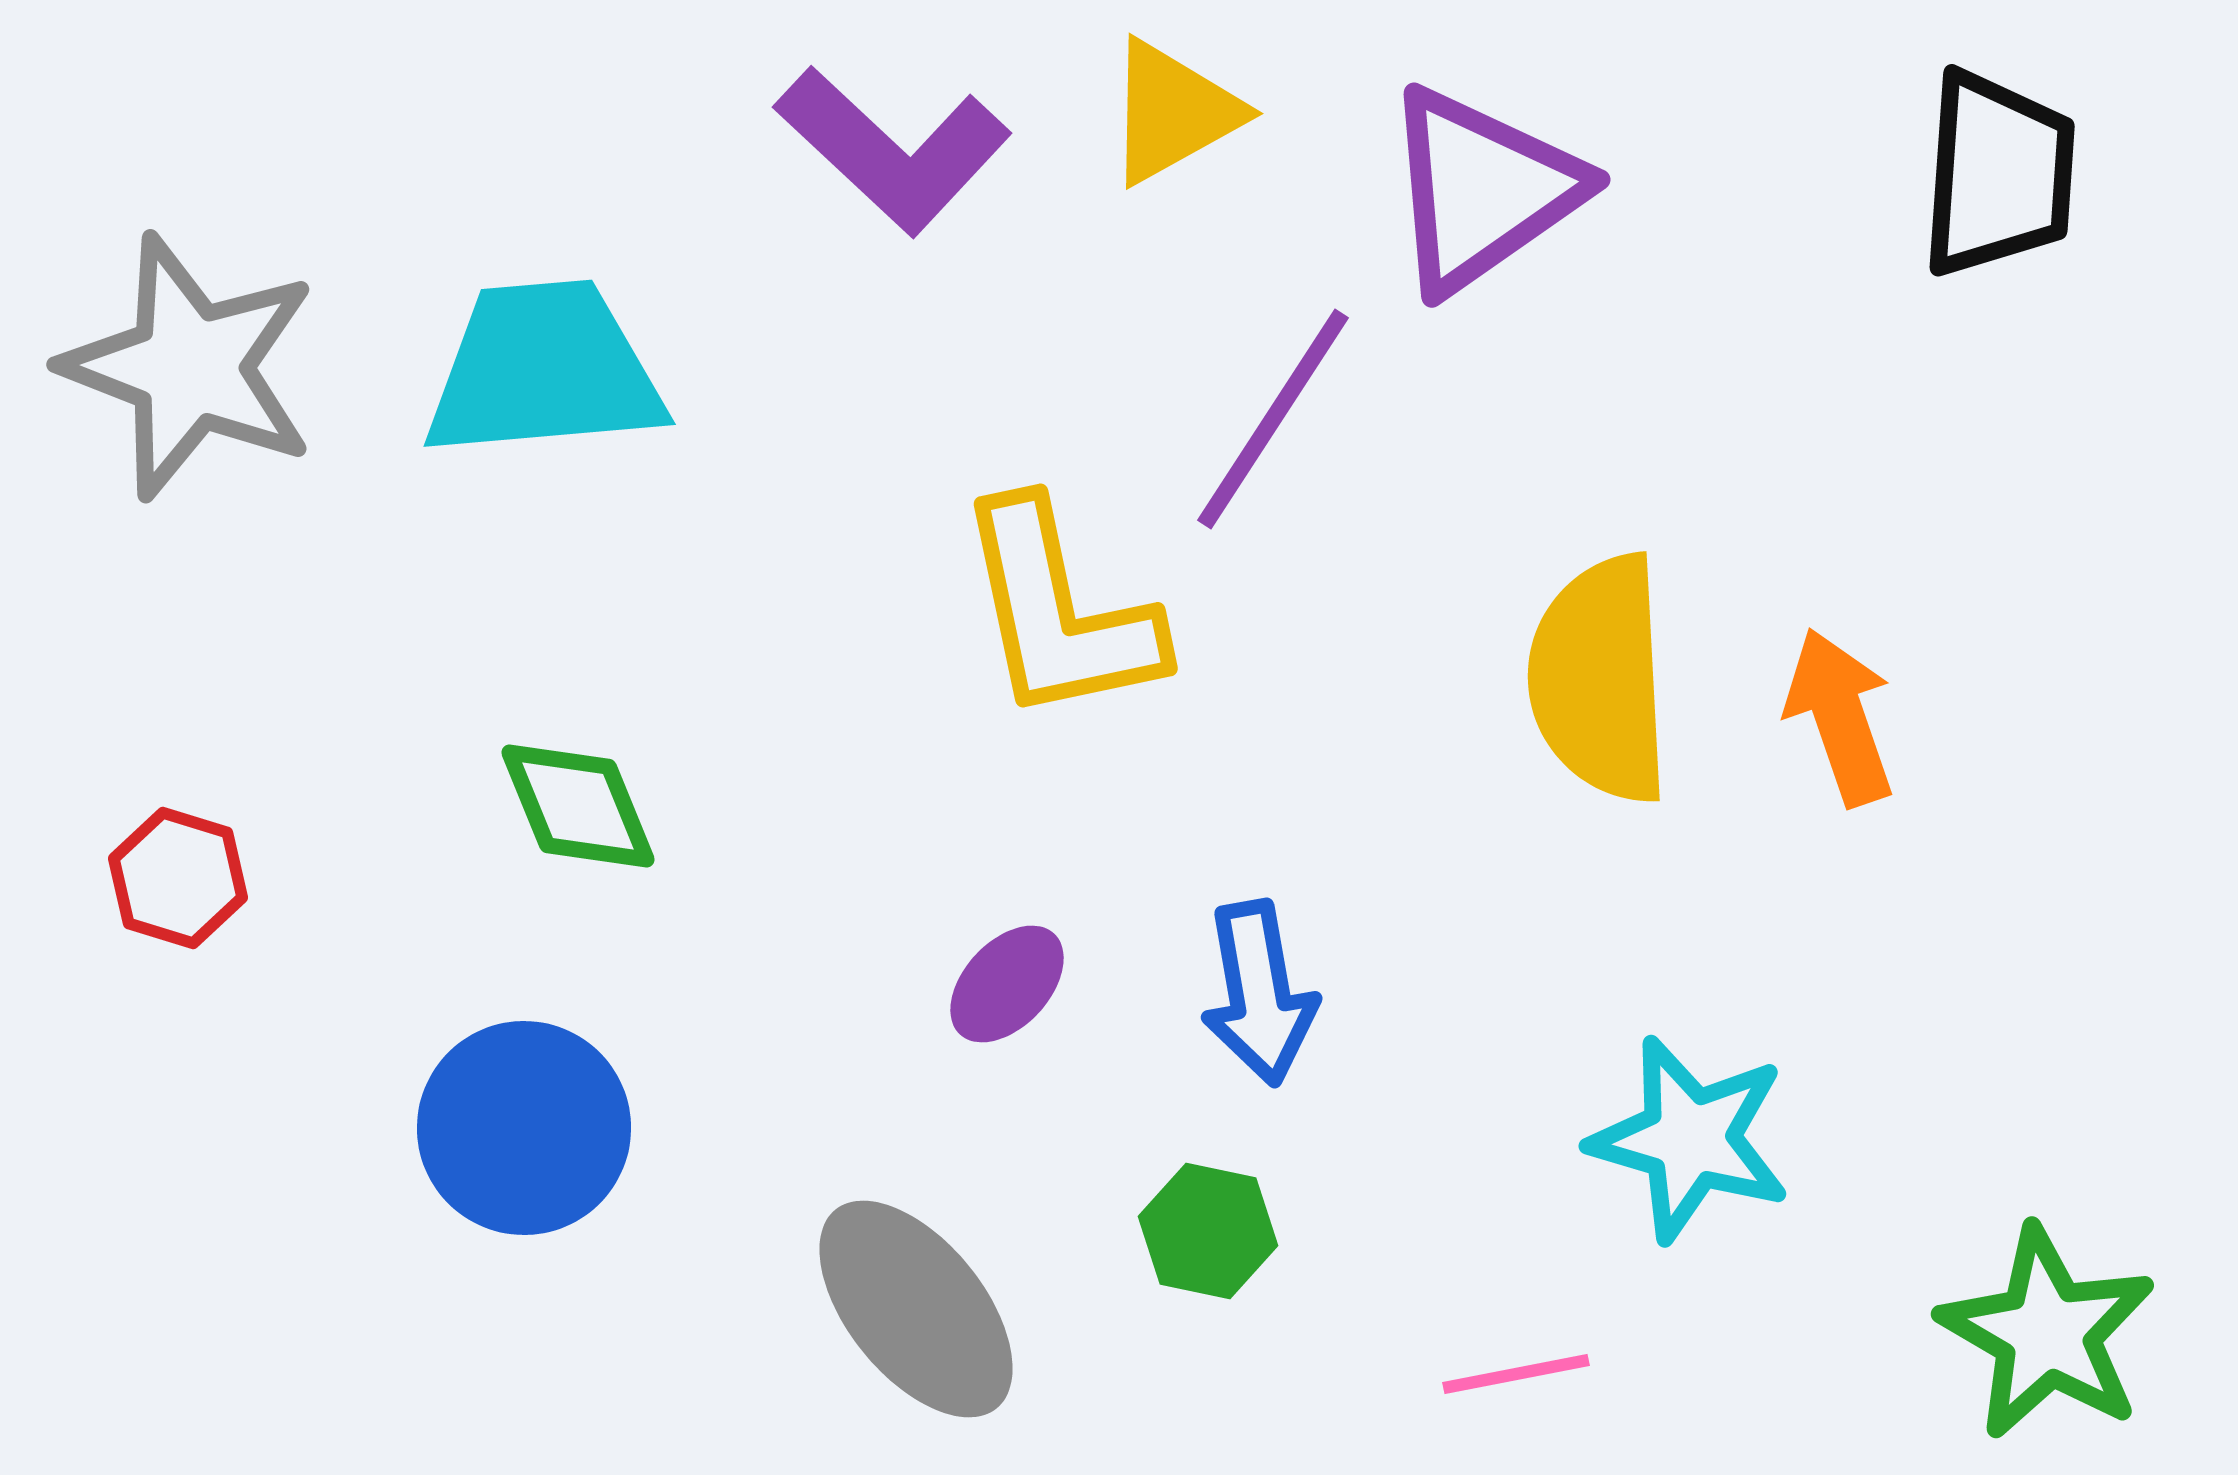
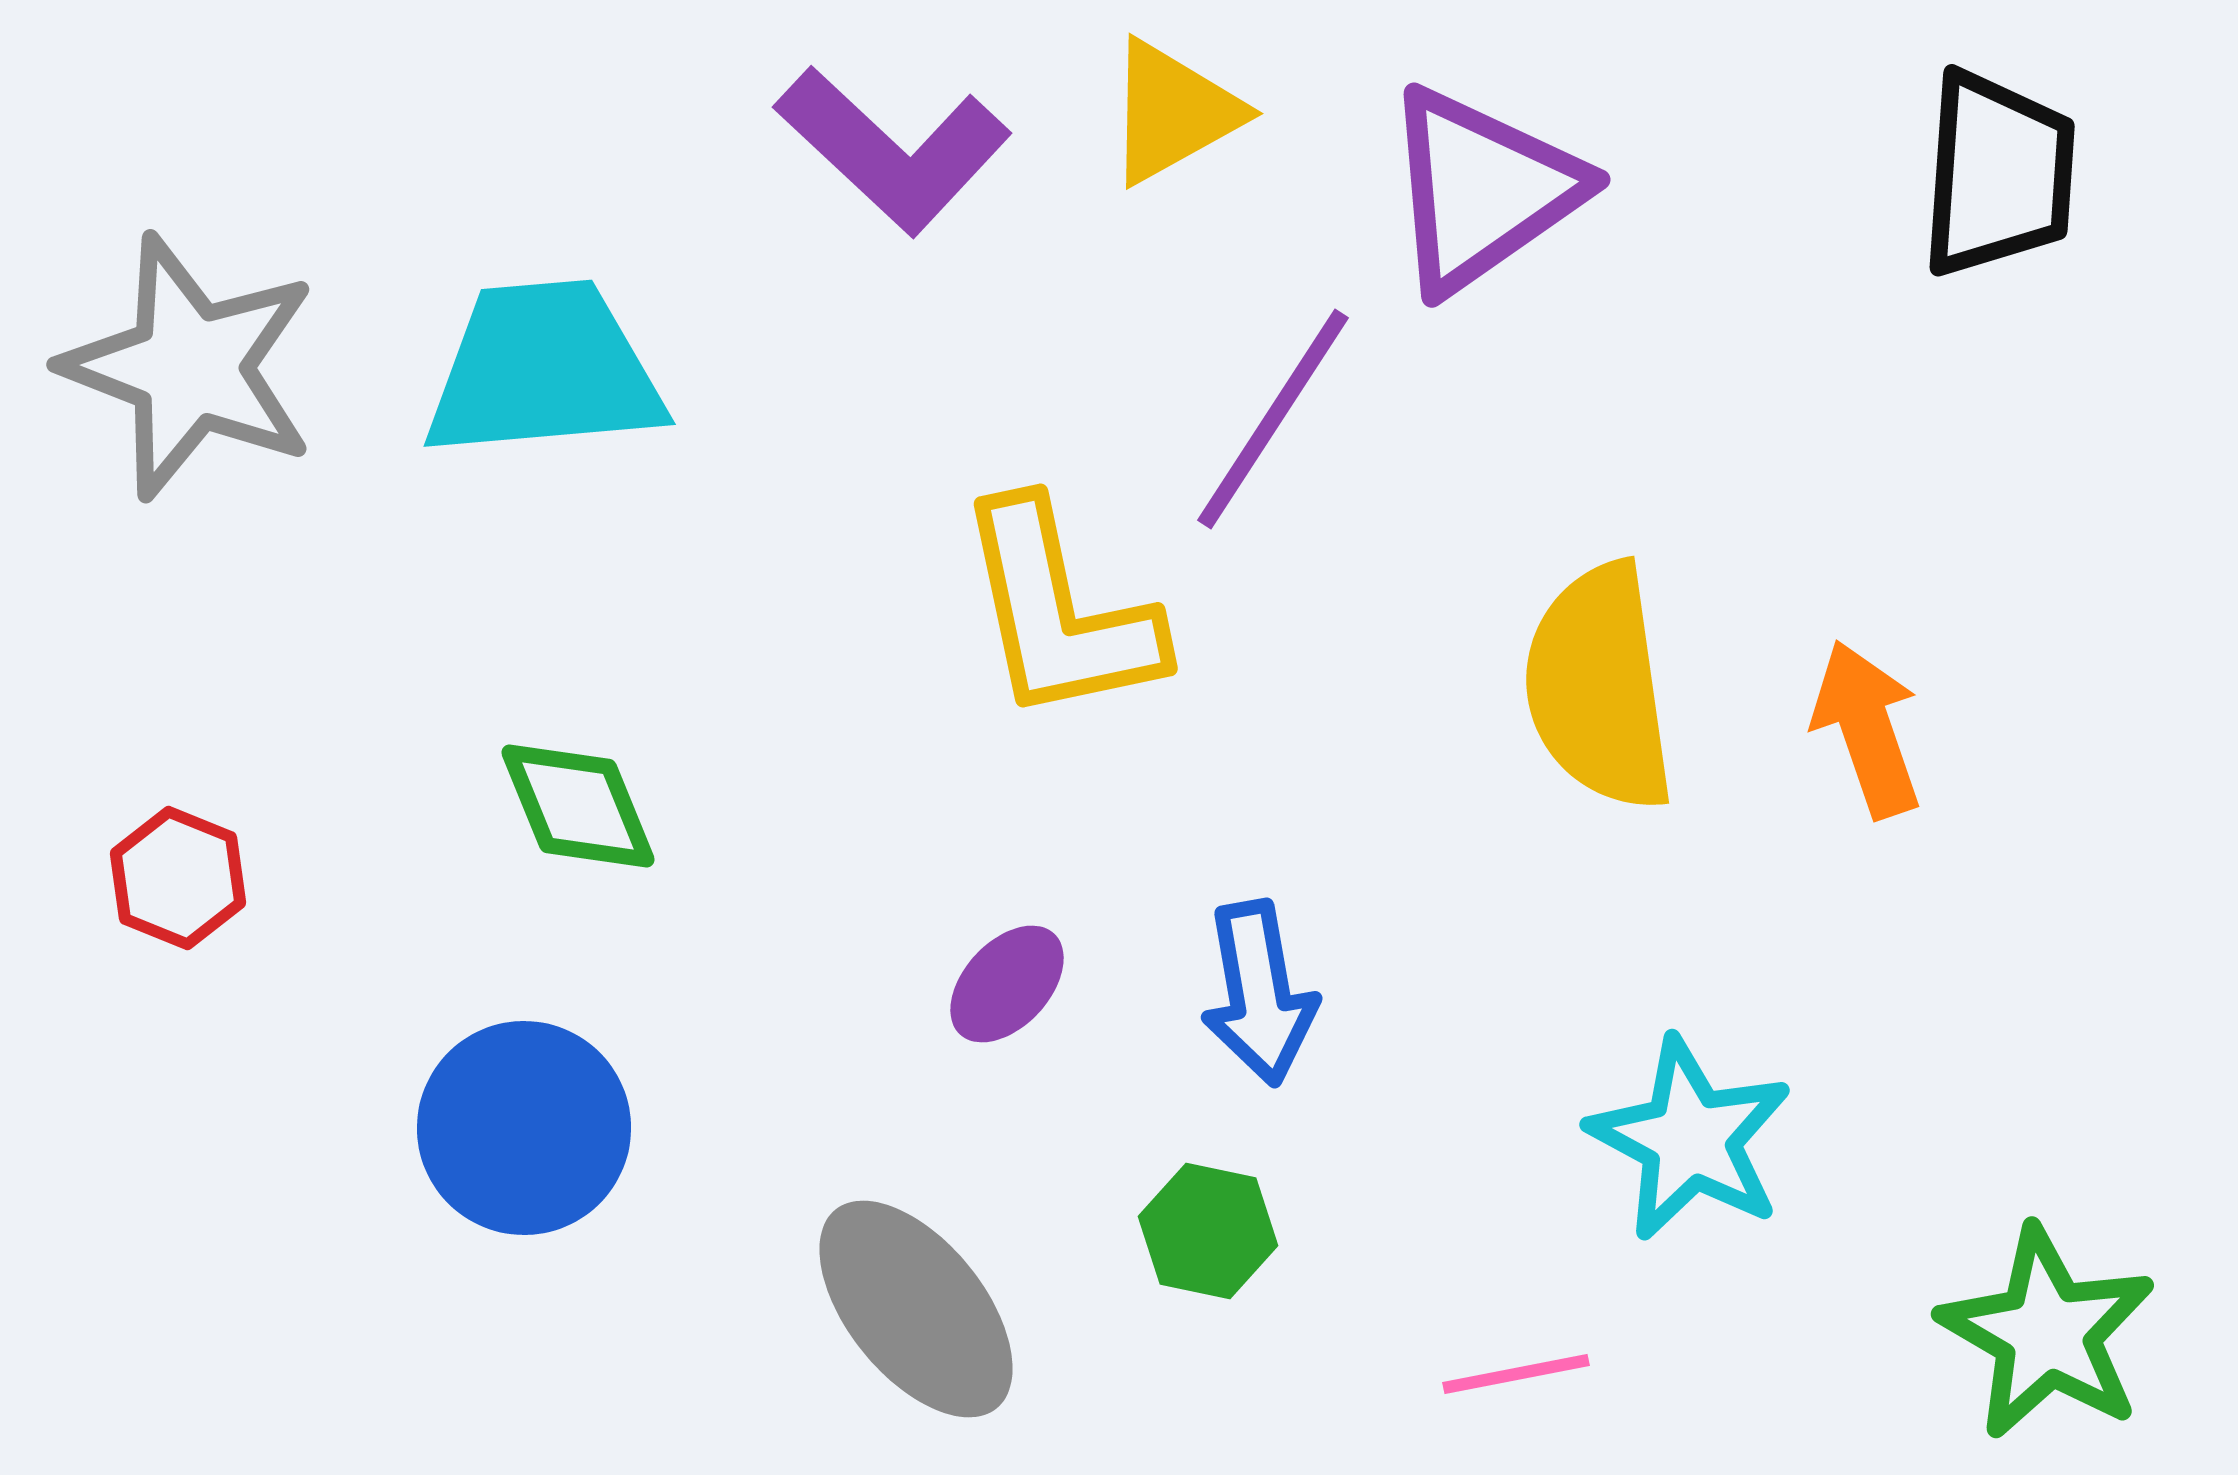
yellow semicircle: moved 1 px left, 8 px down; rotated 5 degrees counterclockwise
orange arrow: moved 27 px right, 12 px down
red hexagon: rotated 5 degrees clockwise
cyan star: rotated 12 degrees clockwise
